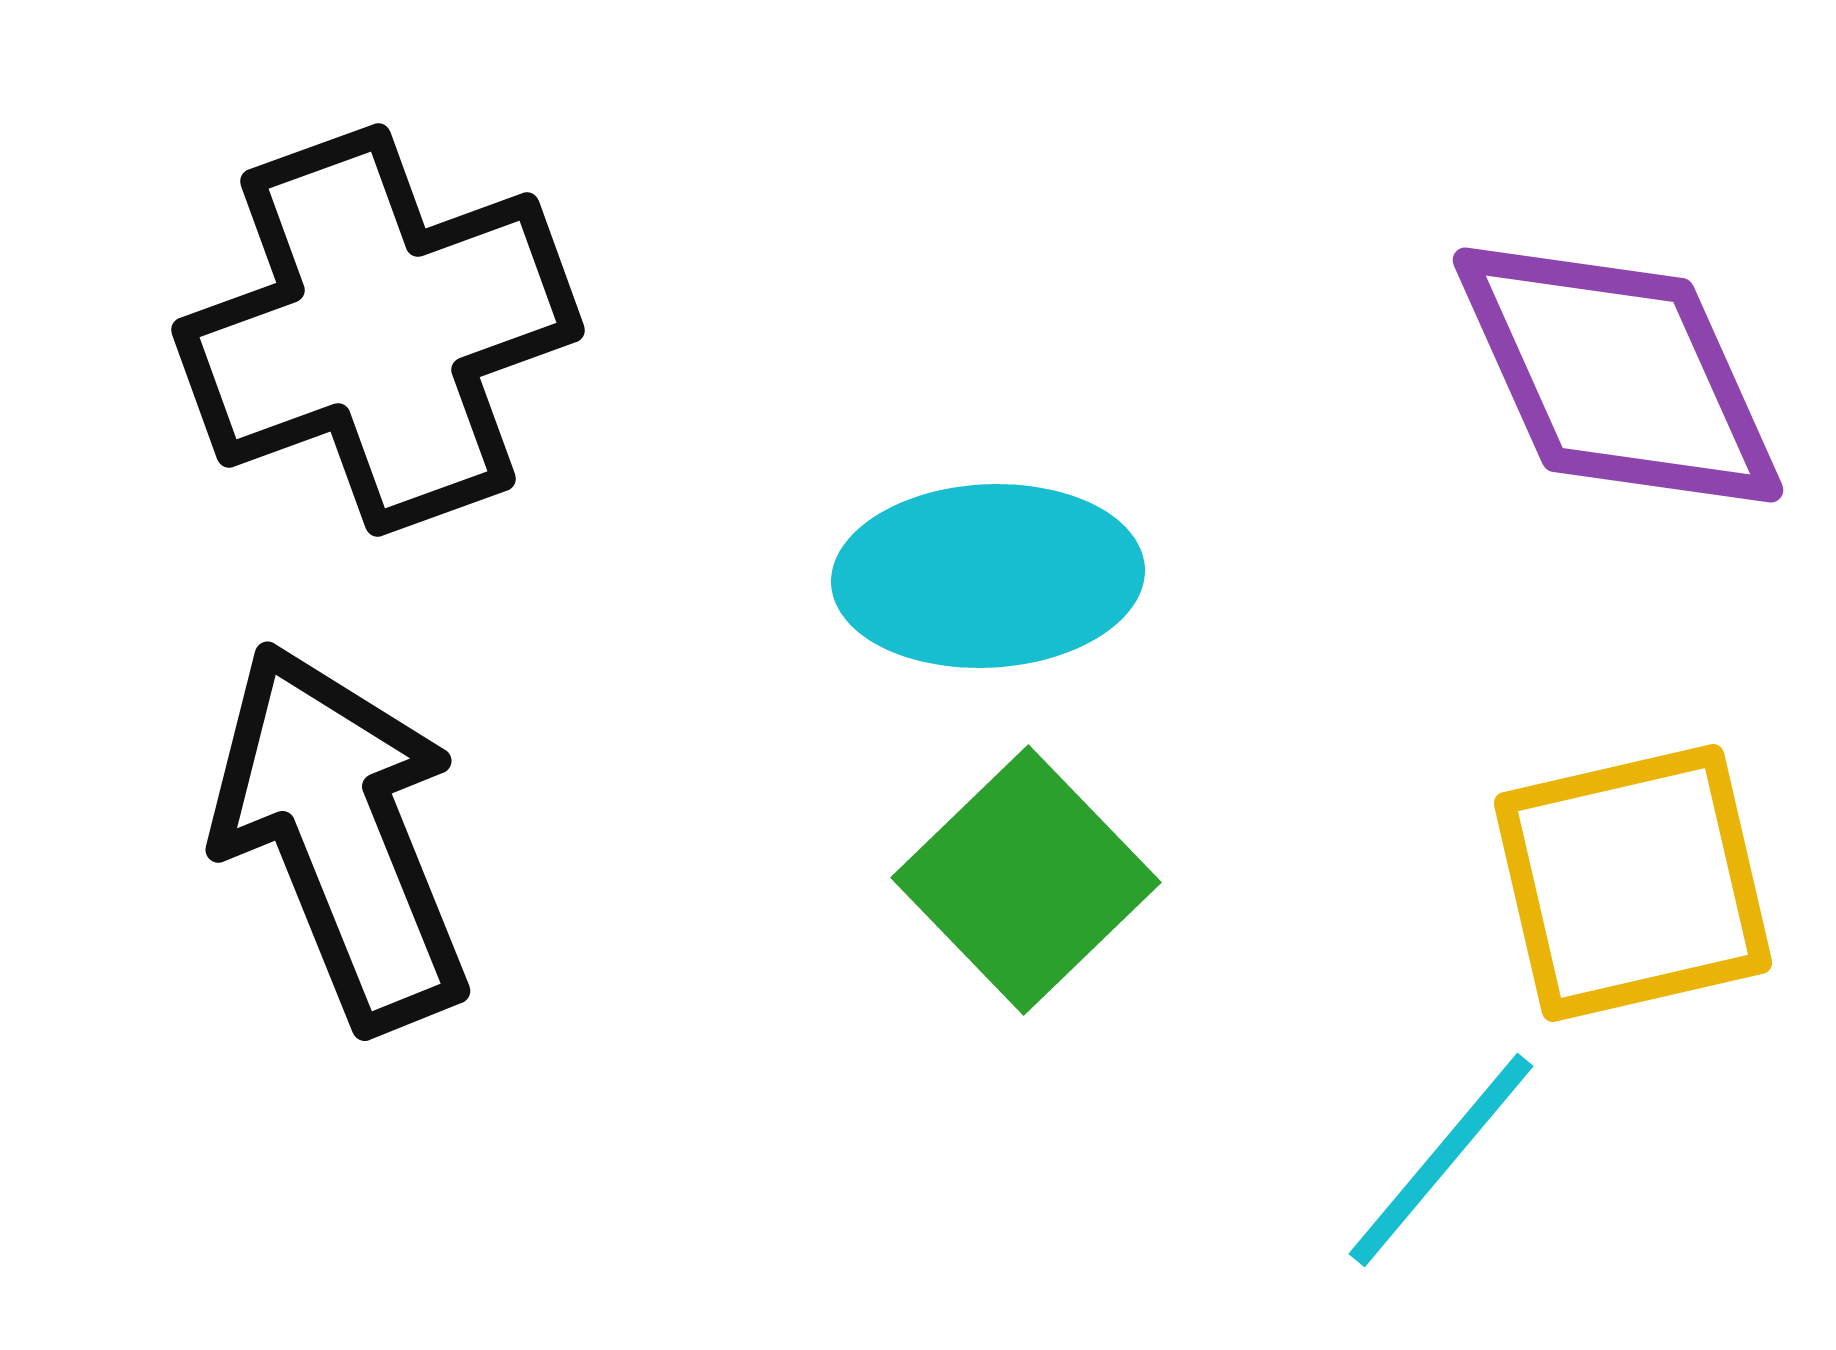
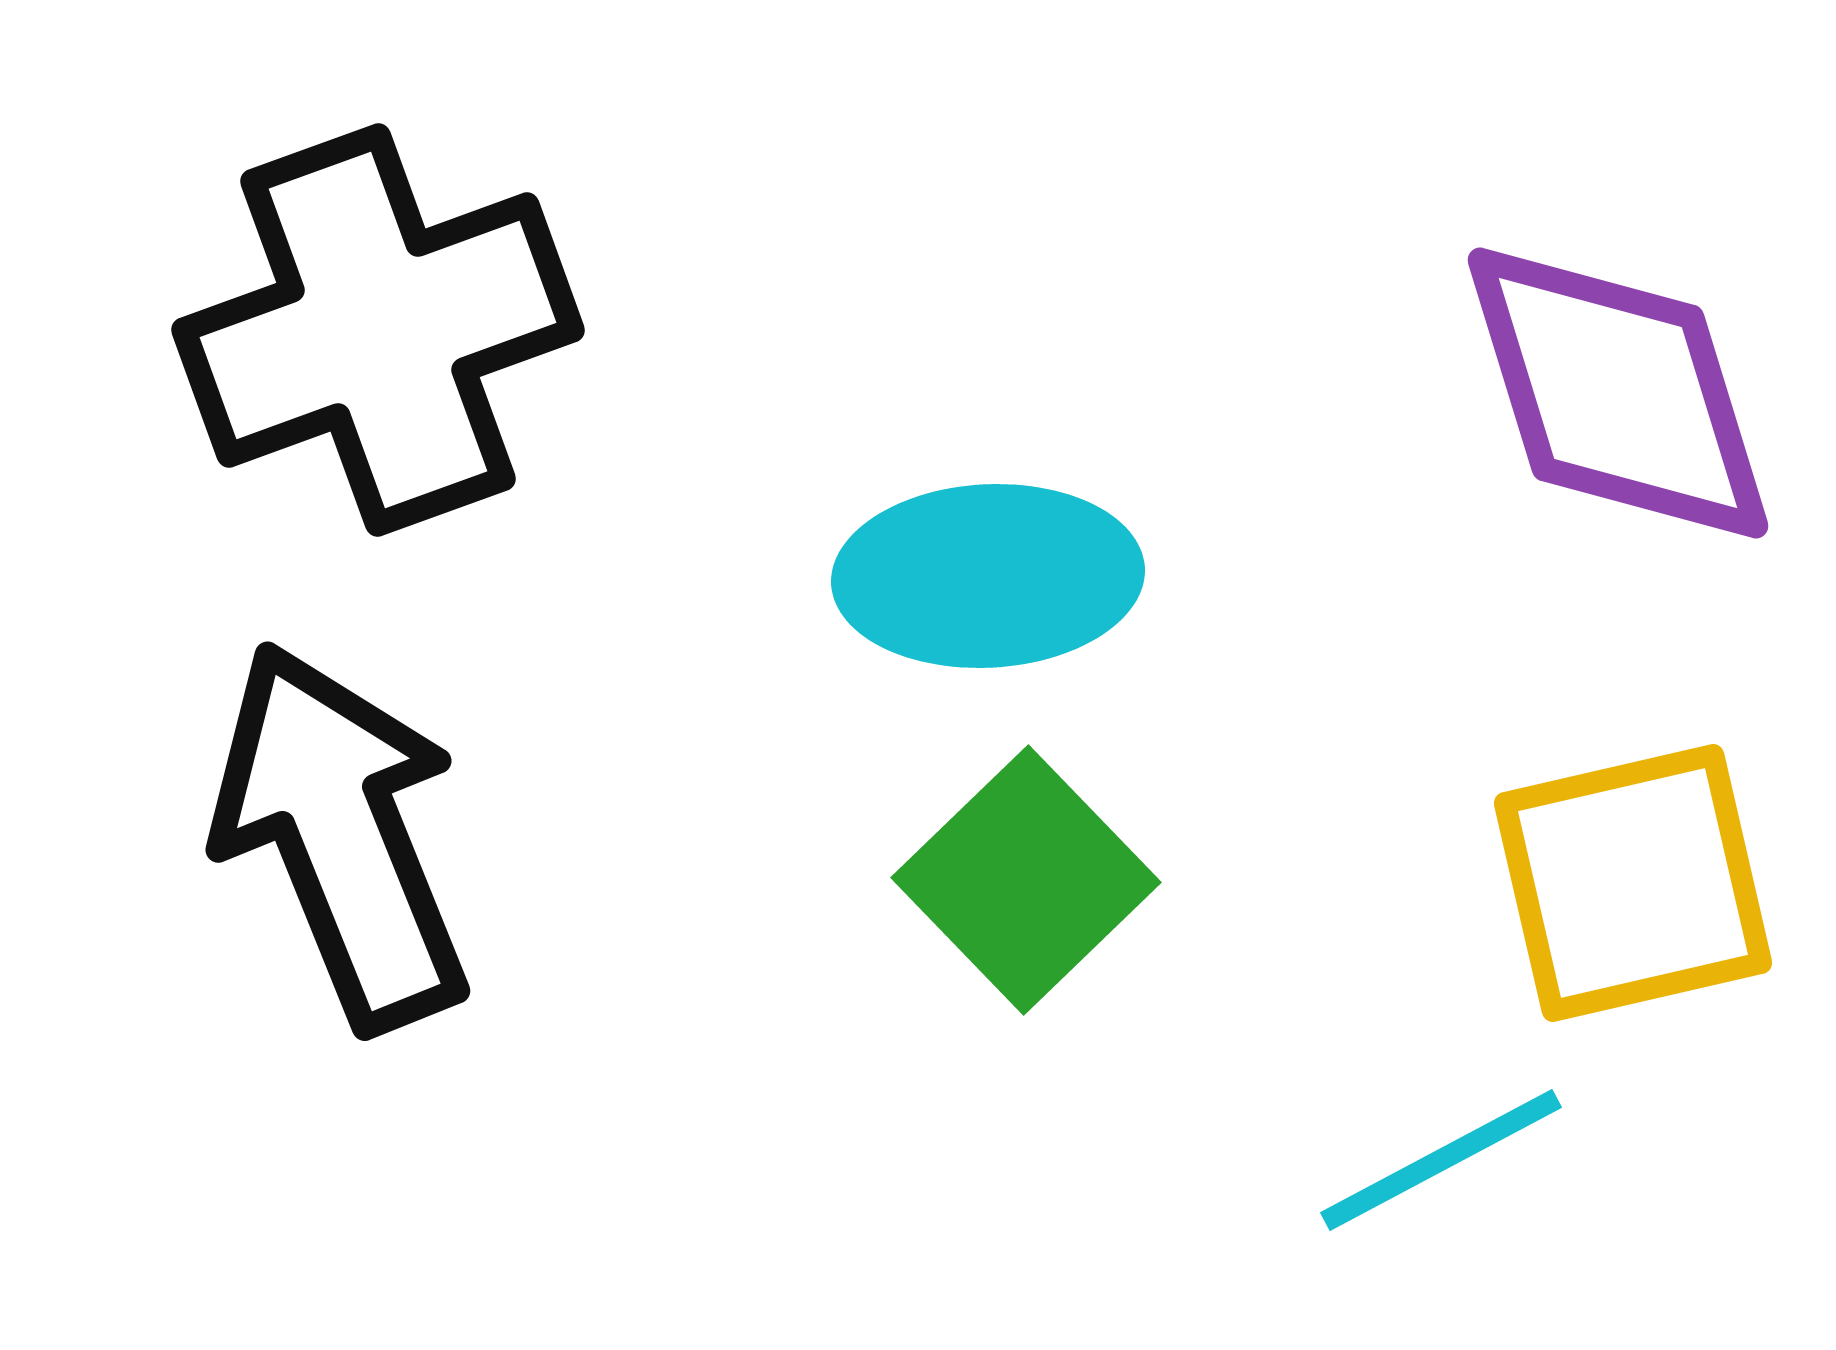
purple diamond: moved 18 px down; rotated 7 degrees clockwise
cyan line: rotated 22 degrees clockwise
